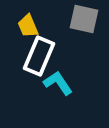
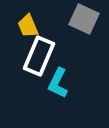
gray square: rotated 12 degrees clockwise
cyan L-shape: rotated 120 degrees counterclockwise
